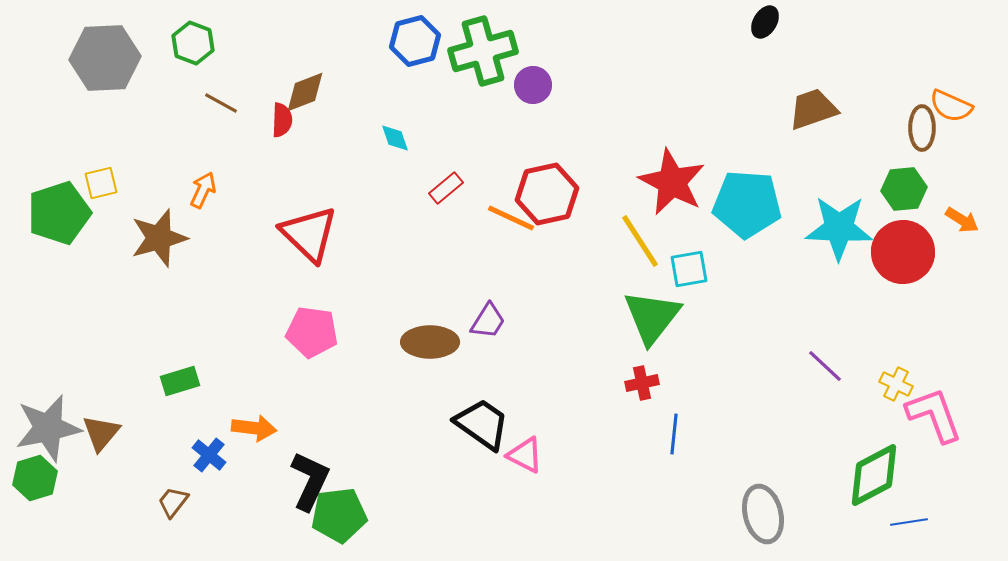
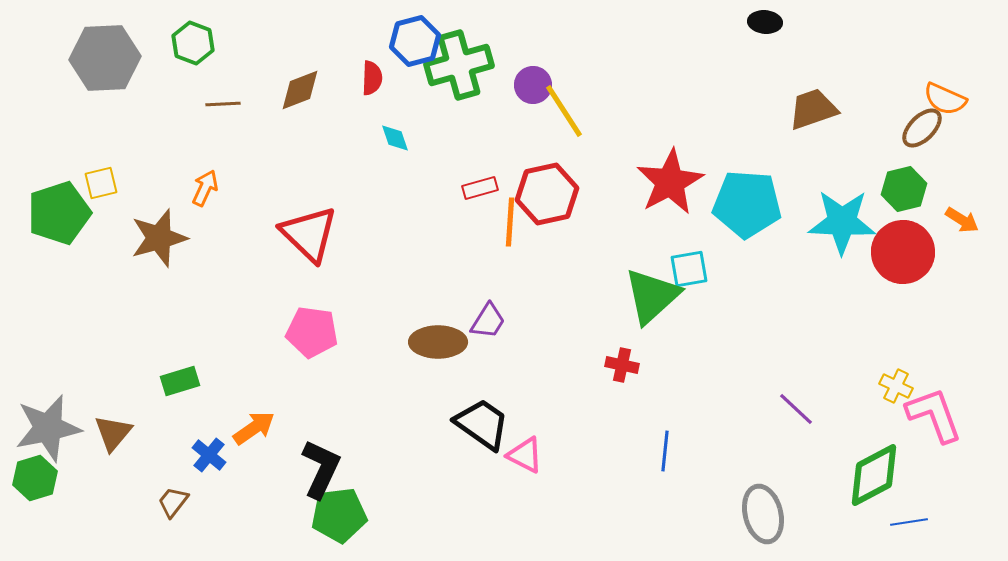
black ellipse at (765, 22): rotated 64 degrees clockwise
green cross at (483, 51): moved 24 px left, 14 px down
brown diamond at (305, 92): moved 5 px left, 2 px up
brown line at (221, 103): moved 2 px right, 1 px down; rotated 32 degrees counterclockwise
orange semicircle at (951, 106): moved 6 px left, 7 px up
red semicircle at (282, 120): moved 90 px right, 42 px up
brown ellipse at (922, 128): rotated 45 degrees clockwise
red star at (672, 182): moved 2 px left; rotated 16 degrees clockwise
red rectangle at (446, 188): moved 34 px right; rotated 24 degrees clockwise
green hexagon at (904, 189): rotated 9 degrees counterclockwise
orange arrow at (203, 190): moved 2 px right, 2 px up
orange line at (511, 218): moved 1 px left, 4 px down; rotated 69 degrees clockwise
cyan star at (839, 228): moved 3 px right, 6 px up
yellow line at (640, 241): moved 76 px left, 130 px up
green triangle at (652, 317): moved 21 px up; rotated 10 degrees clockwise
brown ellipse at (430, 342): moved 8 px right
purple line at (825, 366): moved 29 px left, 43 px down
red cross at (642, 383): moved 20 px left, 18 px up; rotated 24 degrees clockwise
yellow cross at (896, 384): moved 2 px down
orange arrow at (254, 428): rotated 42 degrees counterclockwise
brown triangle at (101, 433): moved 12 px right
blue line at (674, 434): moved 9 px left, 17 px down
black L-shape at (310, 481): moved 11 px right, 12 px up
